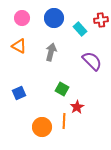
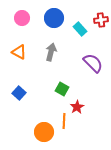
orange triangle: moved 6 px down
purple semicircle: moved 1 px right, 2 px down
blue square: rotated 24 degrees counterclockwise
orange circle: moved 2 px right, 5 px down
